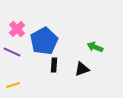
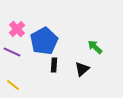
green arrow: rotated 21 degrees clockwise
black triangle: rotated 21 degrees counterclockwise
yellow line: rotated 56 degrees clockwise
